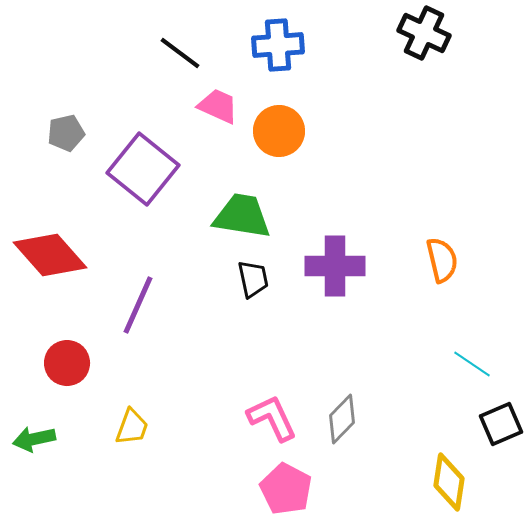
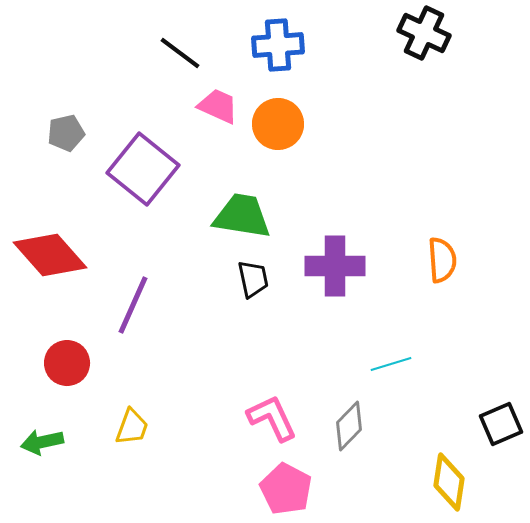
orange circle: moved 1 px left, 7 px up
orange semicircle: rotated 9 degrees clockwise
purple line: moved 5 px left
cyan line: moved 81 px left; rotated 51 degrees counterclockwise
gray diamond: moved 7 px right, 7 px down
green arrow: moved 8 px right, 3 px down
